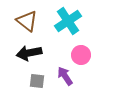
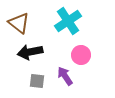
brown triangle: moved 8 px left, 2 px down
black arrow: moved 1 px right, 1 px up
